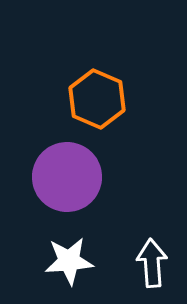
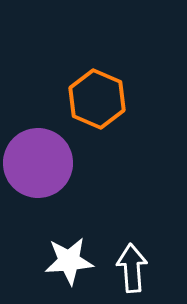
purple circle: moved 29 px left, 14 px up
white arrow: moved 20 px left, 5 px down
